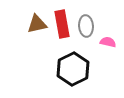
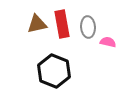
gray ellipse: moved 2 px right, 1 px down
black hexagon: moved 19 px left, 2 px down; rotated 12 degrees counterclockwise
